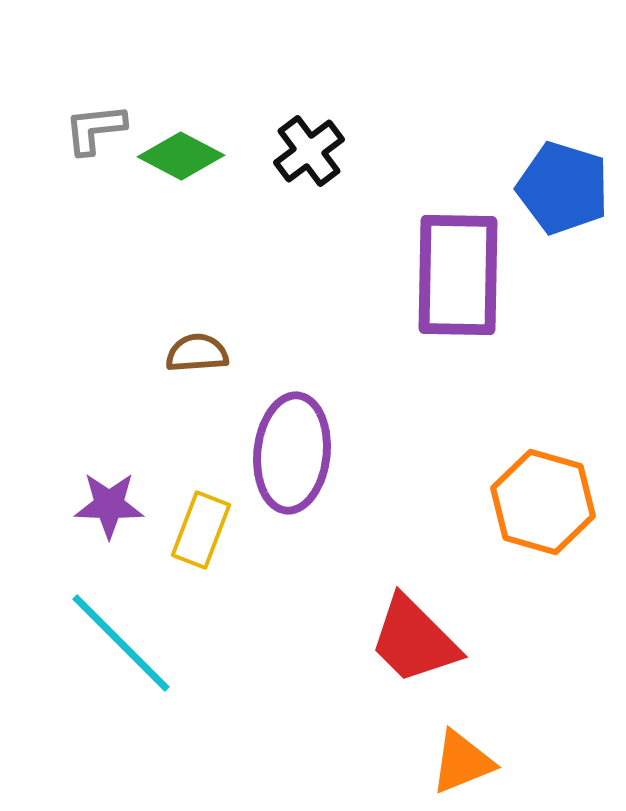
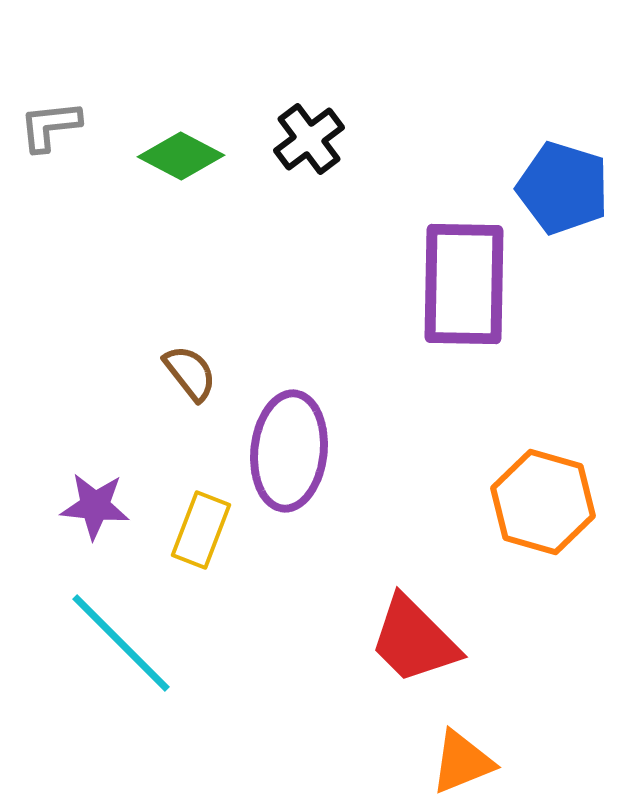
gray L-shape: moved 45 px left, 3 px up
black cross: moved 12 px up
purple rectangle: moved 6 px right, 9 px down
brown semicircle: moved 7 px left, 20 px down; rotated 56 degrees clockwise
purple ellipse: moved 3 px left, 2 px up
purple star: moved 14 px left, 1 px down; rotated 4 degrees clockwise
